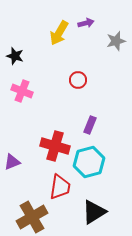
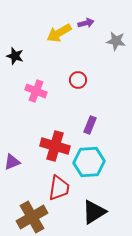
yellow arrow: rotated 30 degrees clockwise
gray star: rotated 24 degrees clockwise
pink cross: moved 14 px right
cyan hexagon: rotated 12 degrees clockwise
red trapezoid: moved 1 px left, 1 px down
